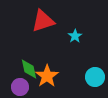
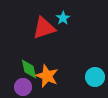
red triangle: moved 1 px right, 7 px down
cyan star: moved 12 px left, 18 px up
orange star: rotated 15 degrees counterclockwise
purple circle: moved 3 px right
